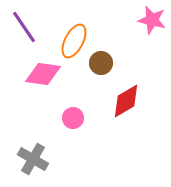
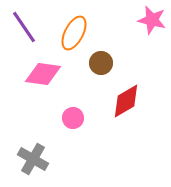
orange ellipse: moved 8 px up
